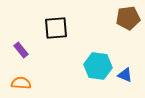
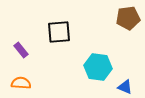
black square: moved 3 px right, 4 px down
cyan hexagon: moved 1 px down
blue triangle: moved 12 px down
